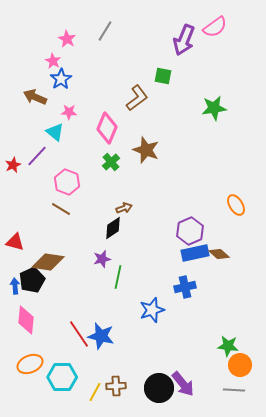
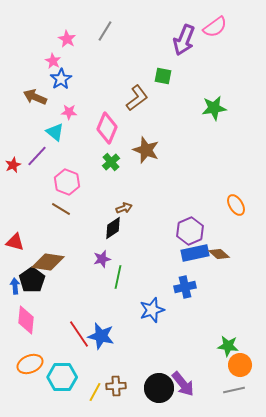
black pentagon at (32, 280): rotated 10 degrees counterclockwise
gray line at (234, 390): rotated 15 degrees counterclockwise
